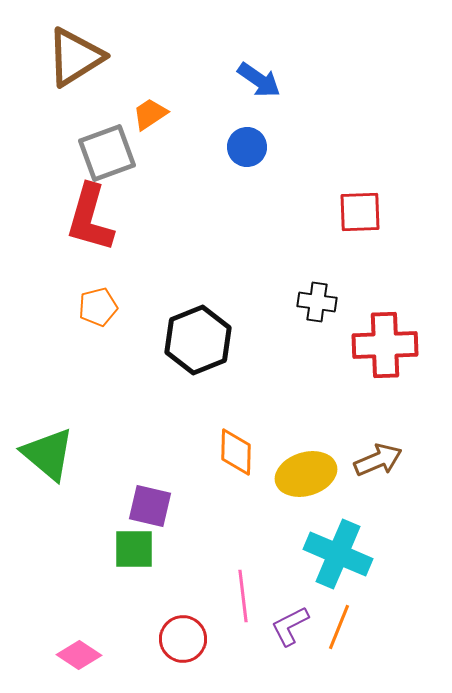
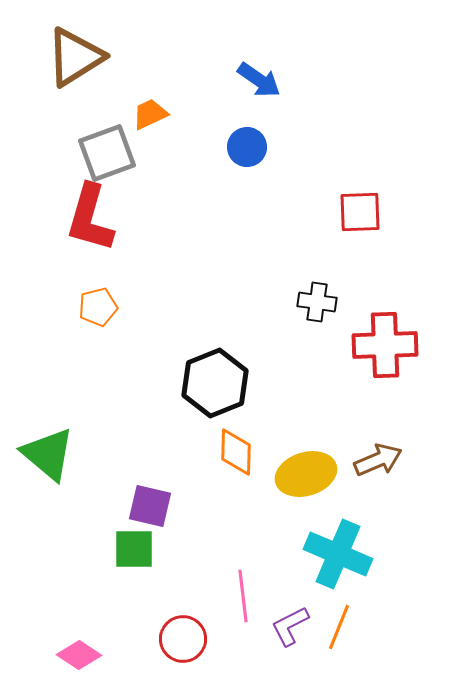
orange trapezoid: rotated 9 degrees clockwise
black hexagon: moved 17 px right, 43 px down
